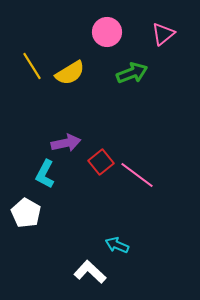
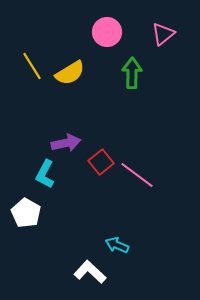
green arrow: rotated 68 degrees counterclockwise
